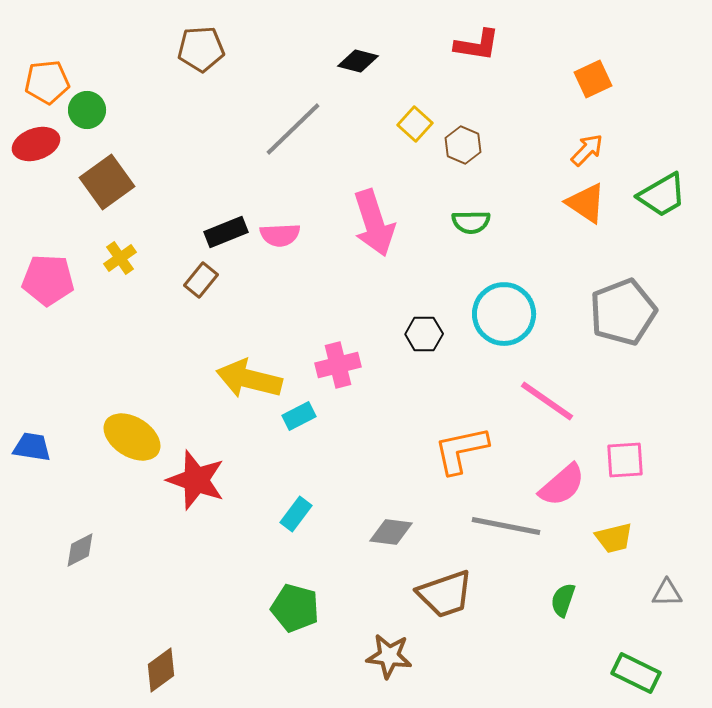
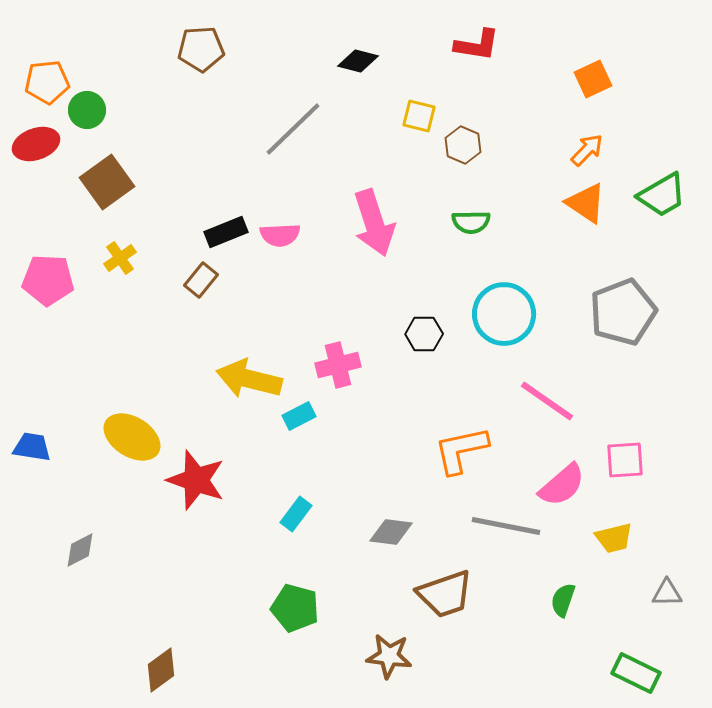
yellow square at (415, 124): moved 4 px right, 8 px up; rotated 28 degrees counterclockwise
